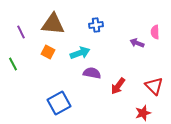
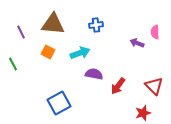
purple semicircle: moved 2 px right, 1 px down
